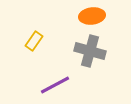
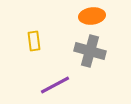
yellow rectangle: rotated 42 degrees counterclockwise
